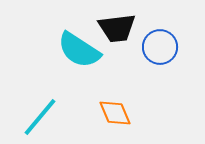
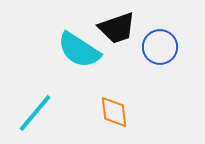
black trapezoid: rotated 12 degrees counterclockwise
orange diamond: moved 1 px left, 1 px up; rotated 16 degrees clockwise
cyan line: moved 5 px left, 4 px up
